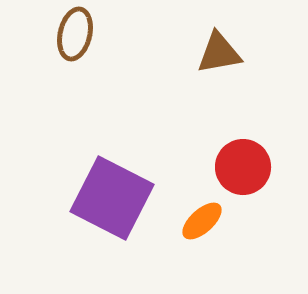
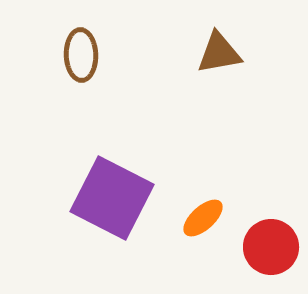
brown ellipse: moved 6 px right, 21 px down; rotated 15 degrees counterclockwise
red circle: moved 28 px right, 80 px down
orange ellipse: moved 1 px right, 3 px up
